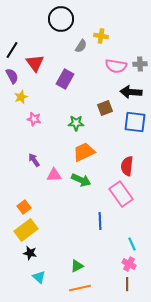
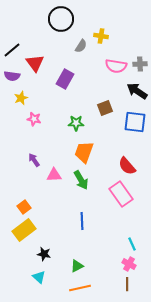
black line: rotated 18 degrees clockwise
purple semicircle: rotated 126 degrees clockwise
black arrow: moved 6 px right, 1 px up; rotated 30 degrees clockwise
yellow star: moved 1 px down
orange trapezoid: rotated 45 degrees counterclockwise
red semicircle: rotated 48 degrees counterclockwise
green arrow: rotated 36 degrees clockwise
blue line: moved 18 px left
yellow rectangle: moved 2 px left
black star: moved 14 px right, 1 px down
